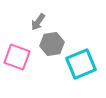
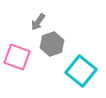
gray hexagon: rotated 10 degrees counterclockwise
cyan square: moved 7 px down; rotated 28 degrees counterclockwise
